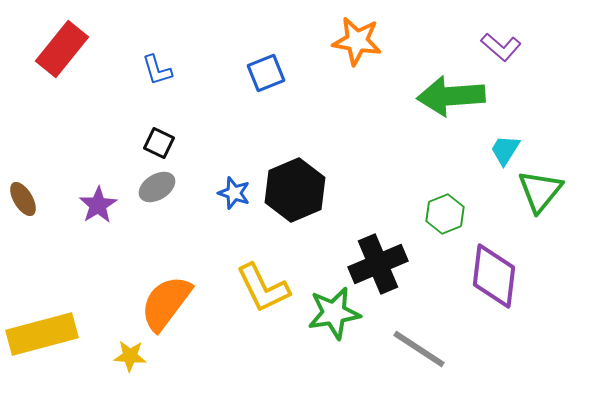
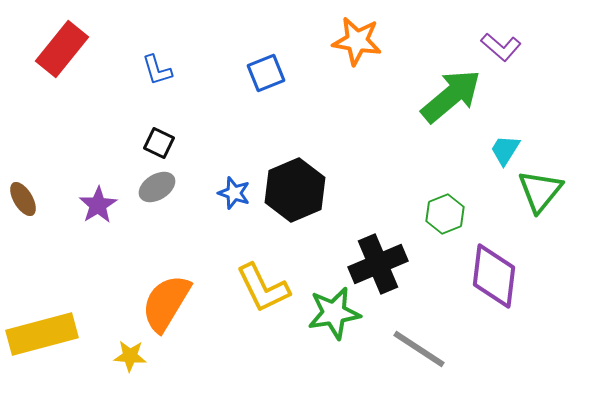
green arrow: rotated 144 degrees clockwise
orange semicircle: rotated 6 degrees counterclockwise
